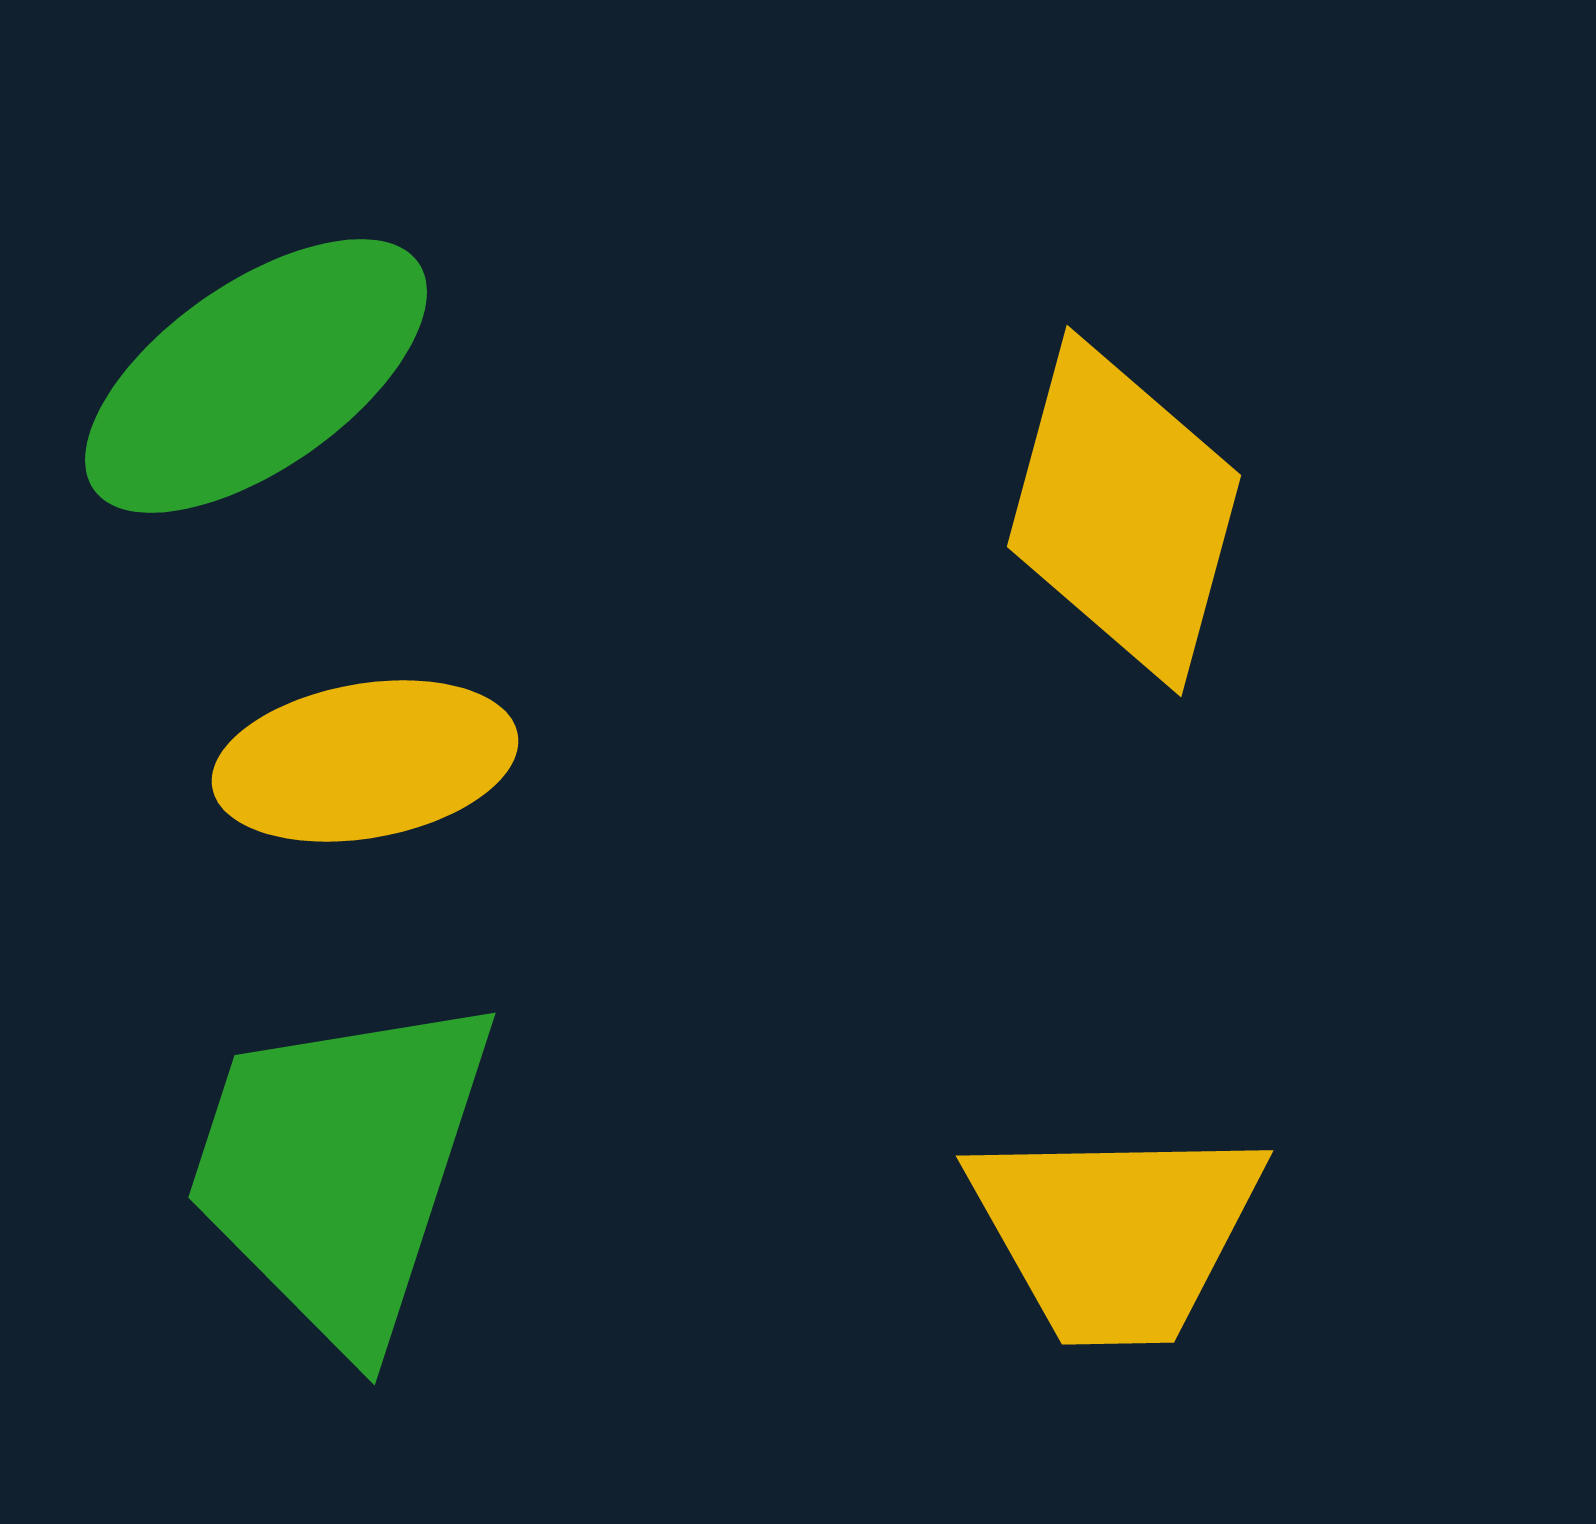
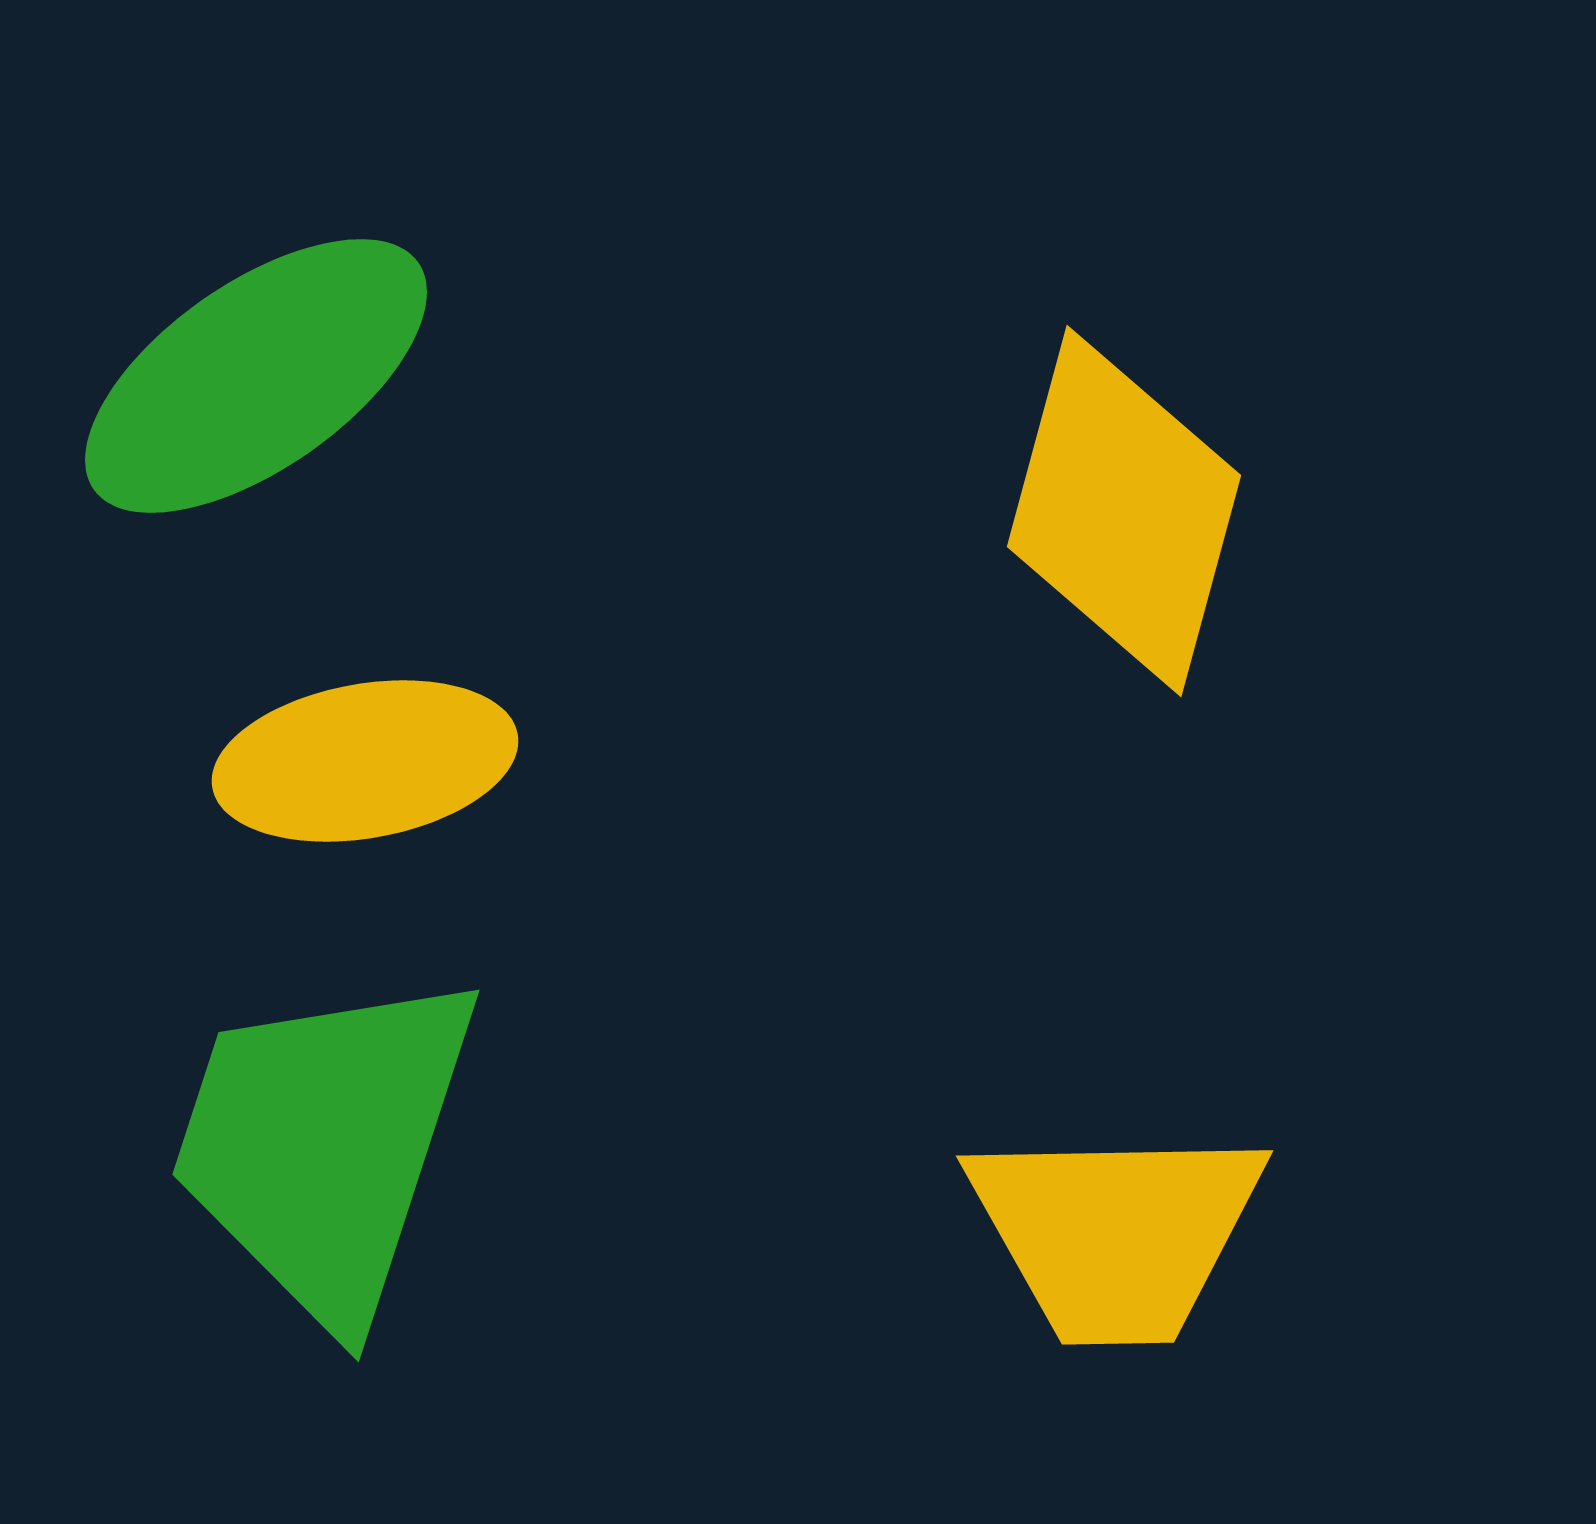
green trapezoid: moved 16 px left, 23 px up
